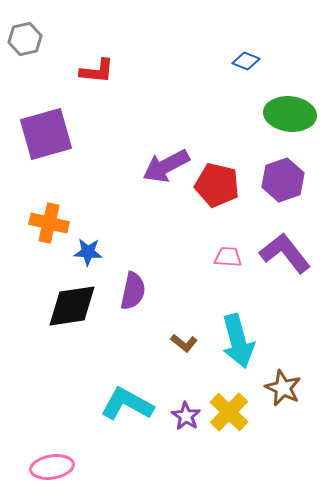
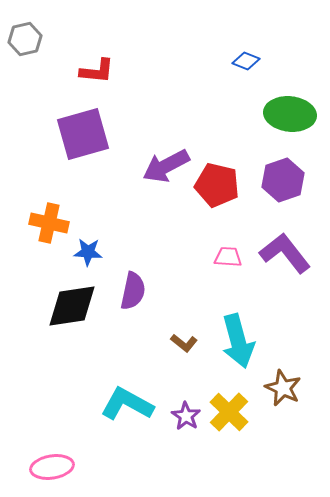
purple square: moved 37 px right
